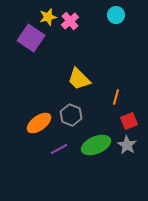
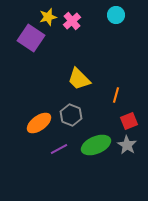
pink cross: moved 2 px right
orange line: moved 2 px up
